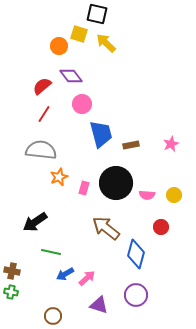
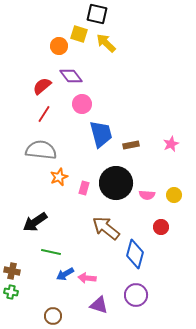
blue diamond: moved 1 px left
pink arrow: rotated 132 degrees counterclockwise
